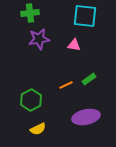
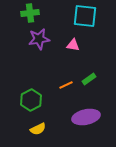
pink triangle: moved 1 px left
